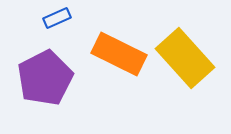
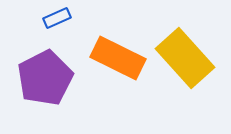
orange rectangle: moved 1 px left, 4 px down
